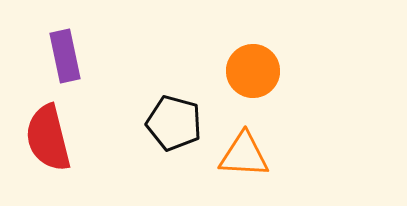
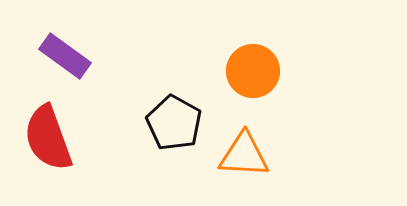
purple rectangle: rotated 42 degrees counterclockwise
black pentagon: rotated 14 degrees clockwise
red semicircle: rotated 6 degrees counterclockwise
